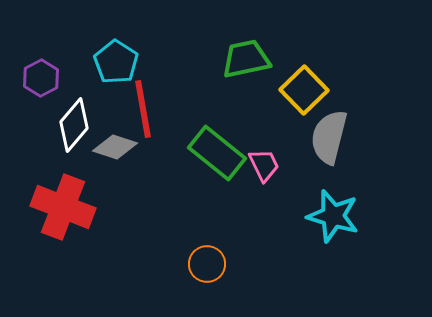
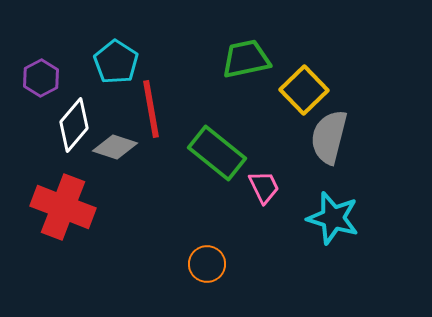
red line: moved 8 px right
pink trapezoid: moved 22 px down
cyan star: moved 2 px down
